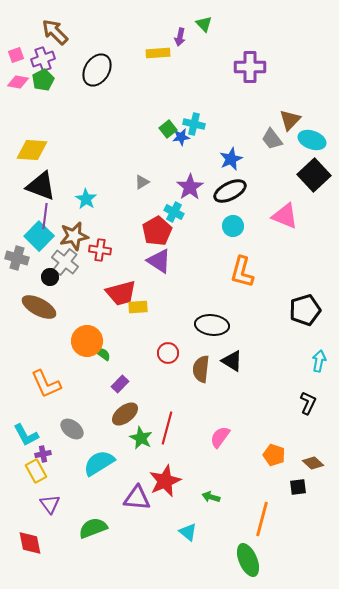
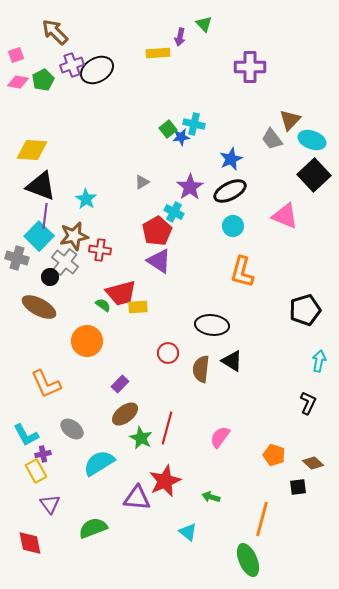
purple cross at (43, 59): moved 29 px right, 6 px down
black ellipse at (97, 70): rotated 28 degrees clockwise
green semicircle at (103, 354): moved 49 px up
